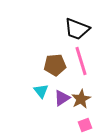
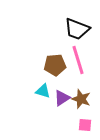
pink line: moved 3 px left, 1 px up
cyan triangle: moved 2 px right; rotated 35 degrees counterclockwise
brown star: rotated 24 degrees counterclockwise
pink square: rotated 24 degrees clockwise
